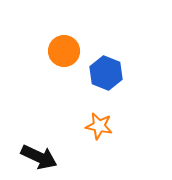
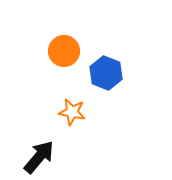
orange star: moved 27 px left, 14 px up
black arrow: rotated 75 degrees counterclockwise
